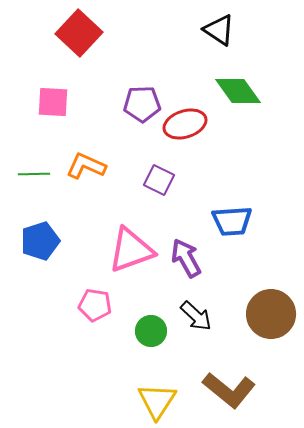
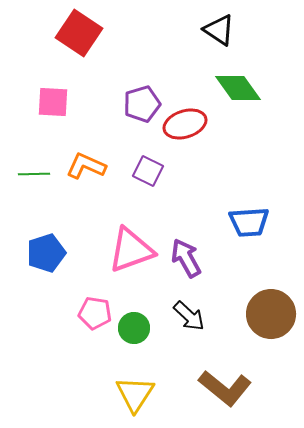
red square: rotated 9 degrees counterclockwise
green diamond: moved 3 px up
purple pentagon: rotated 15 degrees counterclockwise
purple square: moved 11 px left, 9 px up
blue trapezoid: moved 17 px right, 1 px down
blue pentagon: moved 6 px right, 12 px down
pink pentagon: moved 8 px down
black arrow: moved 7 px left
green circle: moved 17 px left, 3 px up
brown L-shape: moved 4 px left, 2 px up
yellow triangle: moved 22 px left, 7 px up
